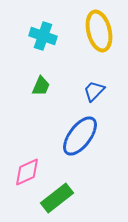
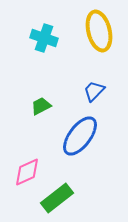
cyan cross: moved 1 px right, 2 px down
green trapezoid: moved 20 px down; rotated 140 degrees counterclockwise
